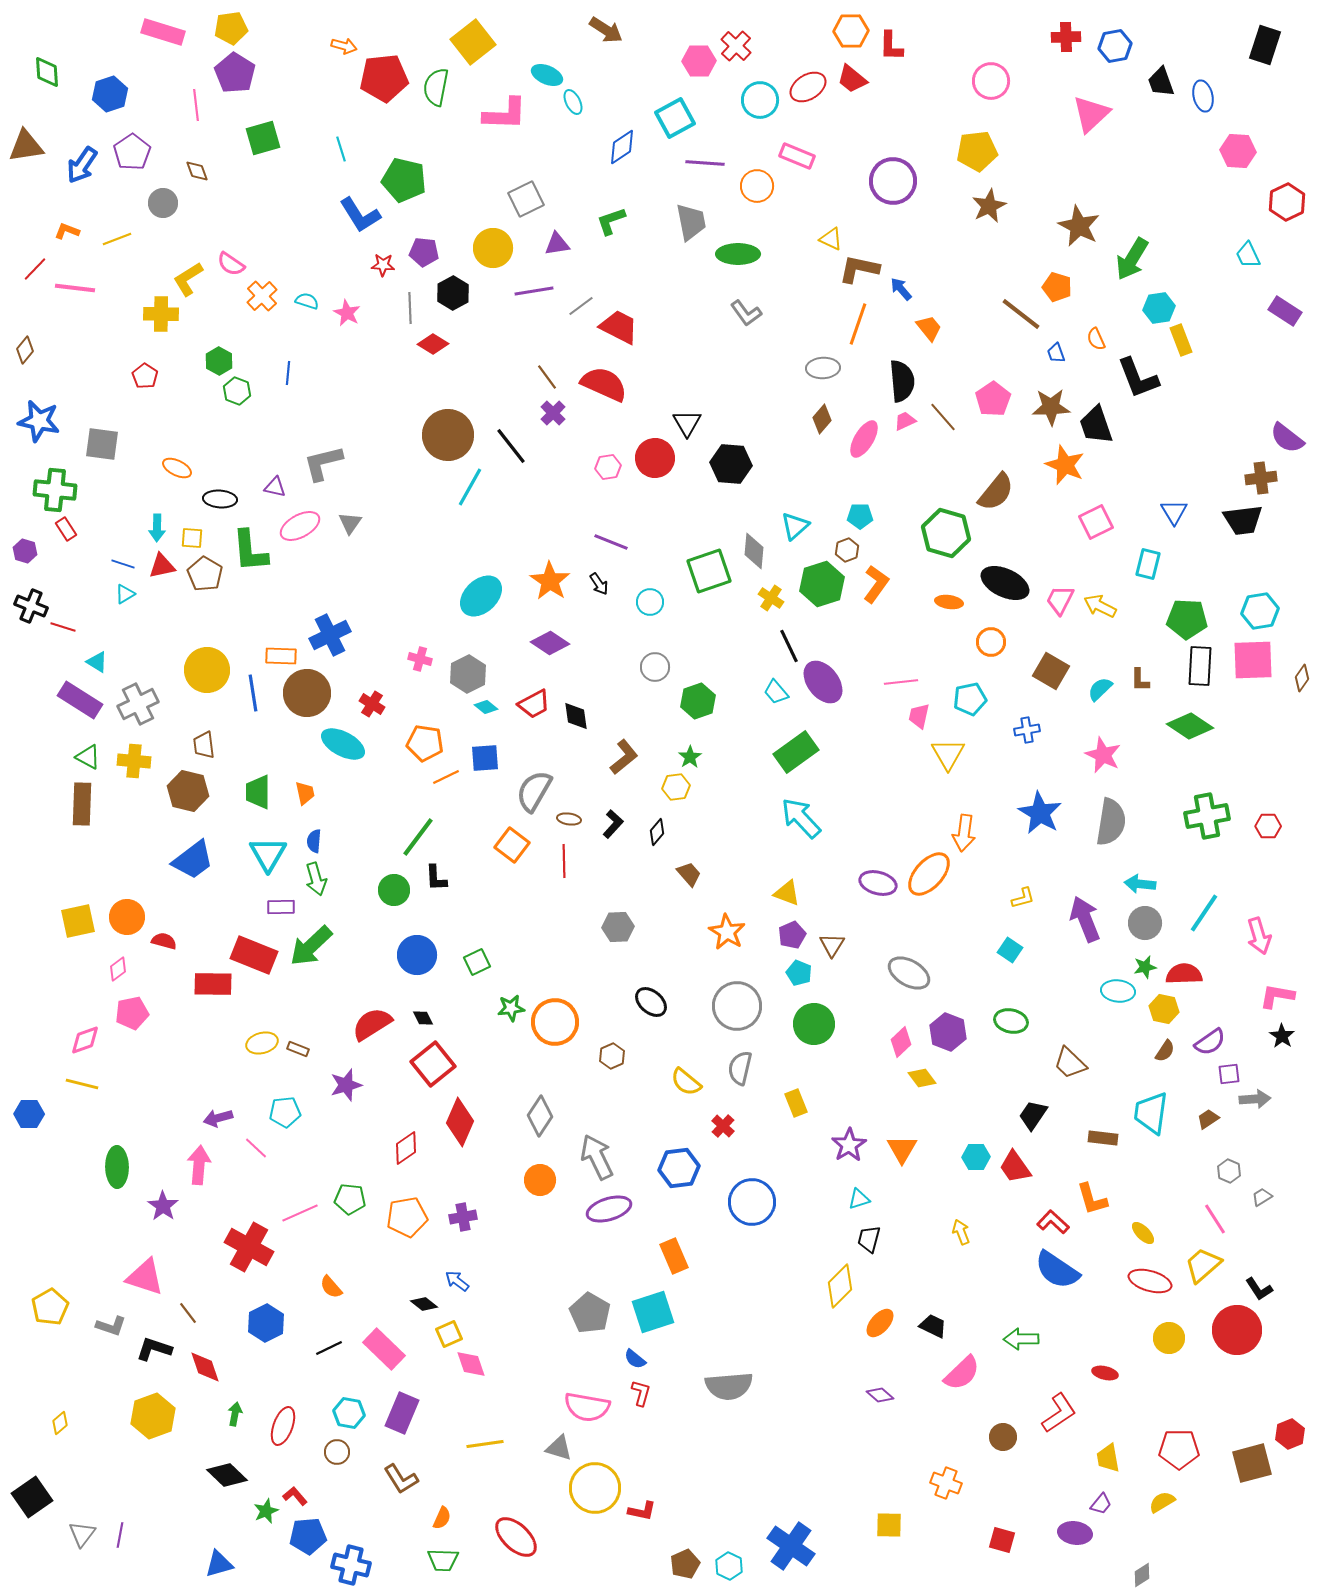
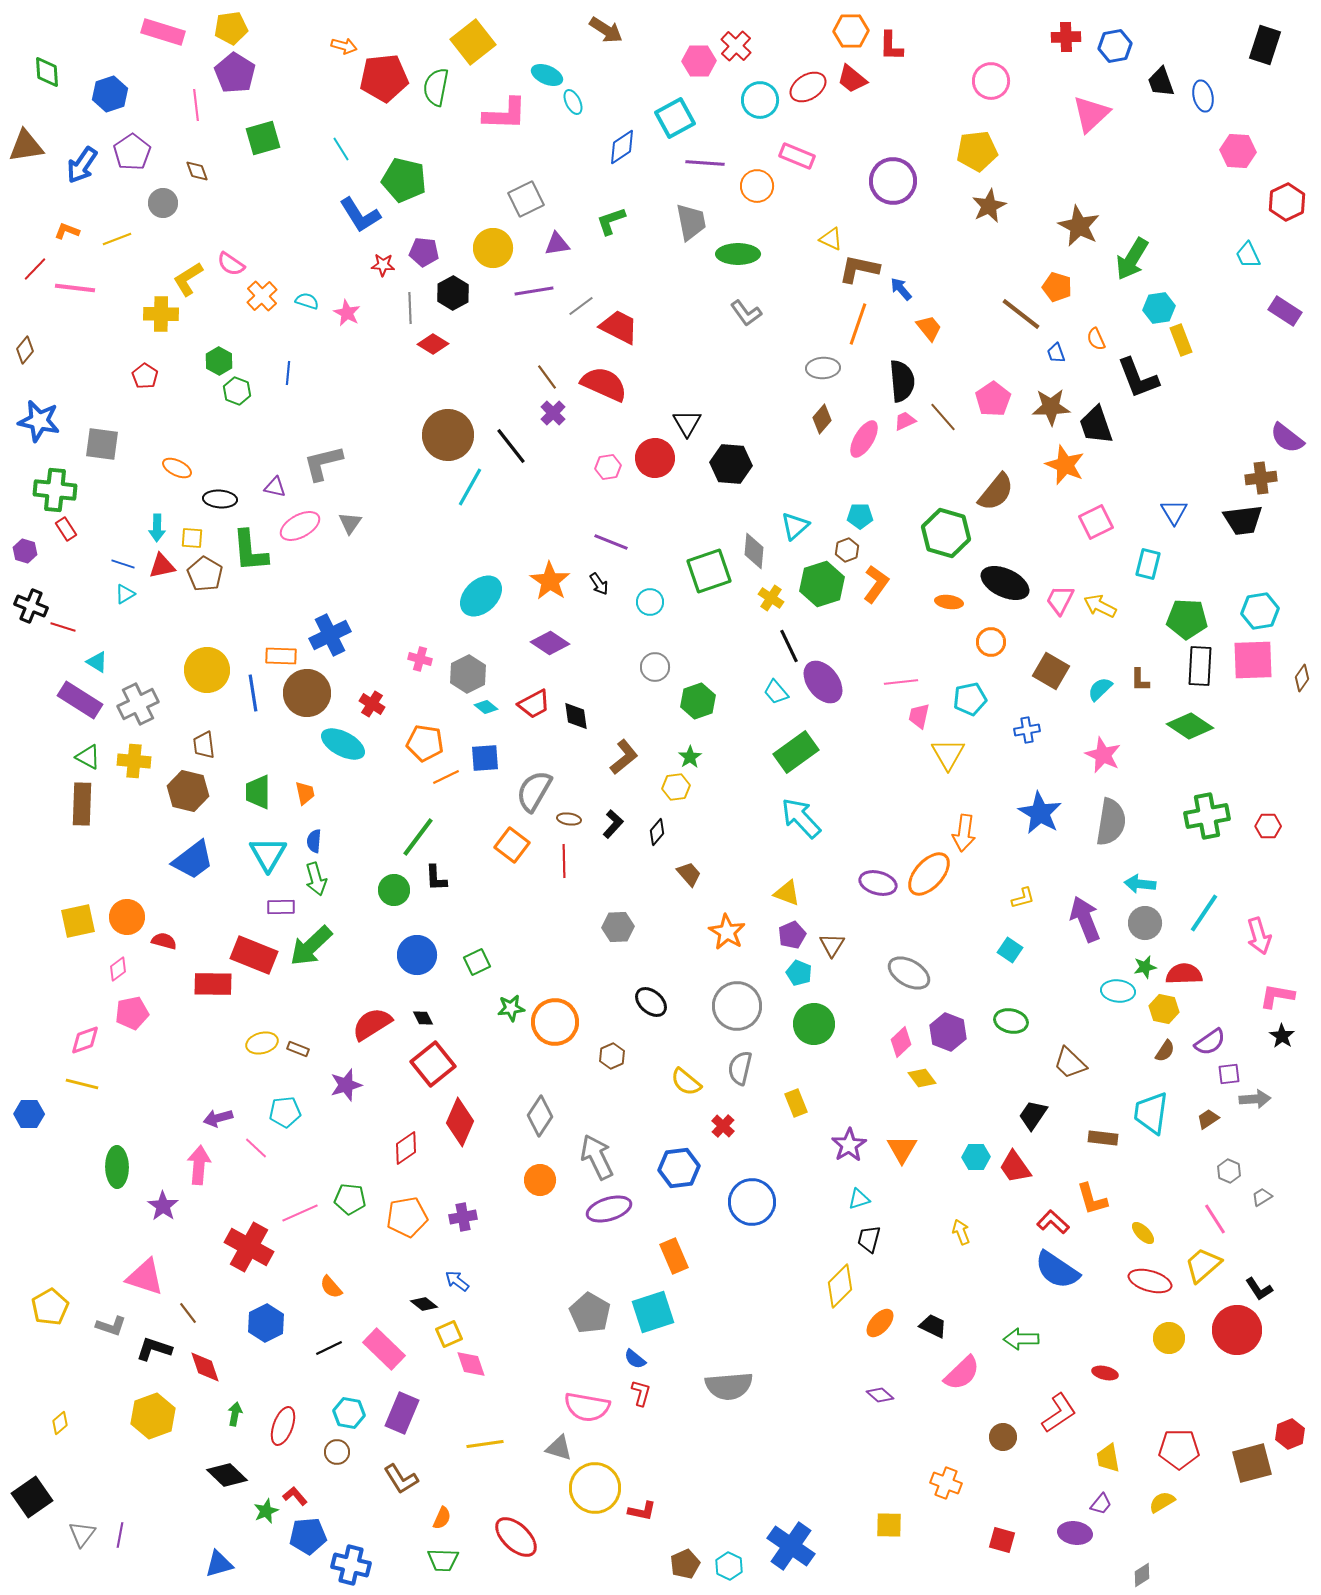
cyan line at (341, 149): rotated 15 degrees counterclockwise
